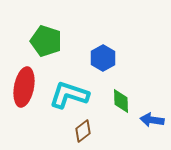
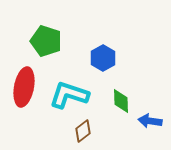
blue arrow: moved 2 px left, 1 px down
